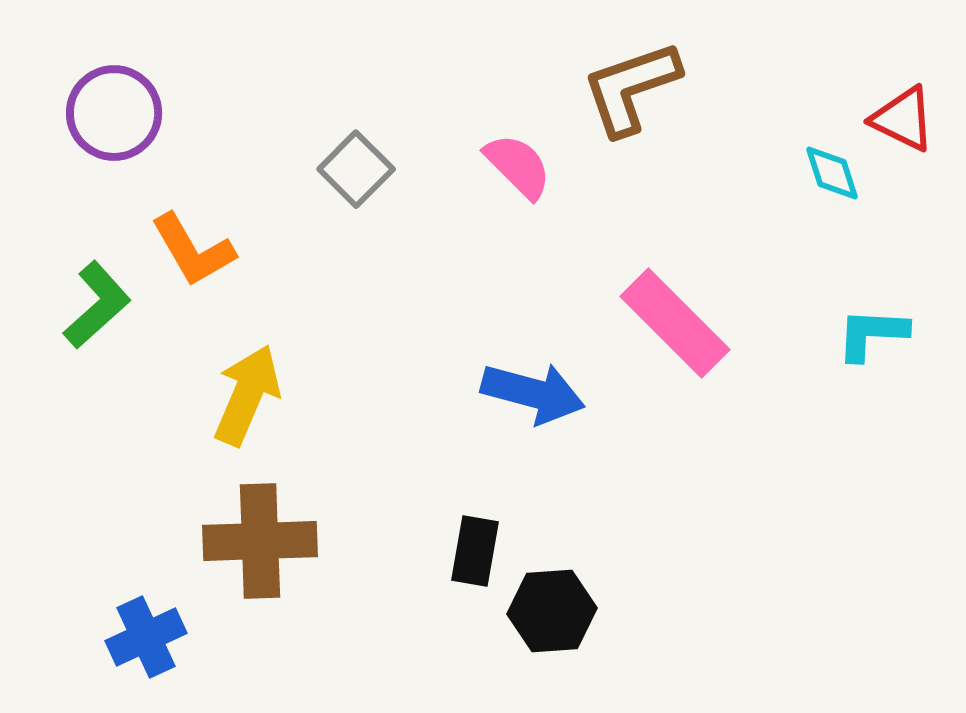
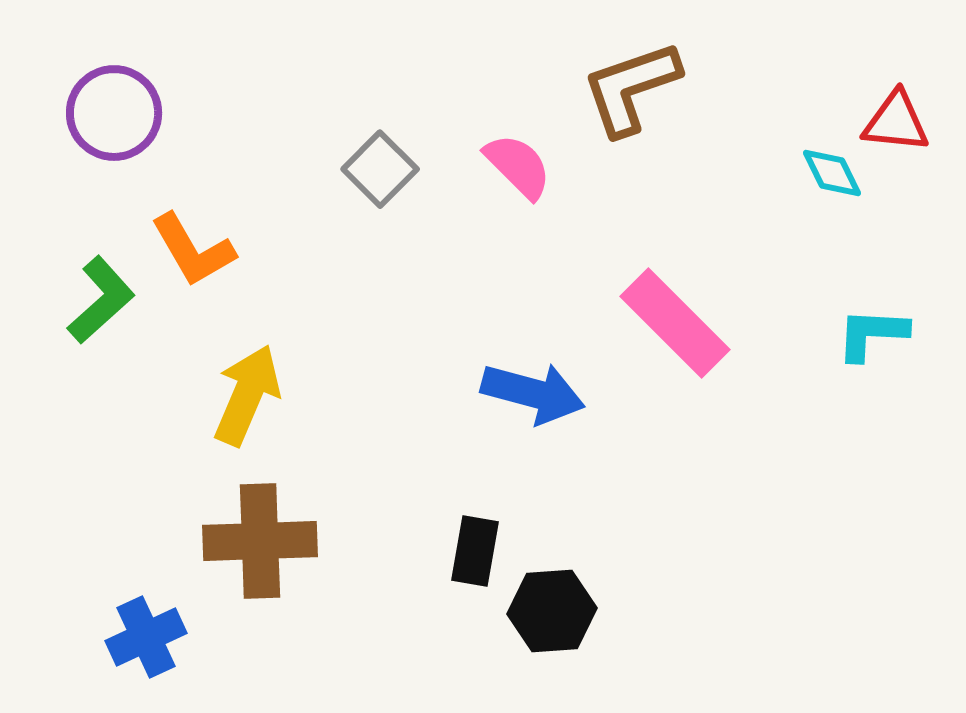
red triangle: moved 7 px left, 3 px down; rotated 20 degrees counterclockwise
gray square: moved 24 px right
cyan diamond: rotated 8 degrees counterclockwise
green L-shape: moved 4 px right, 5 px up
